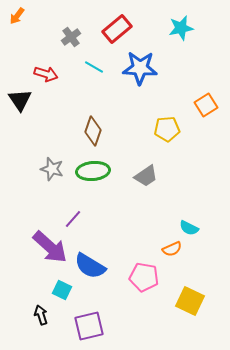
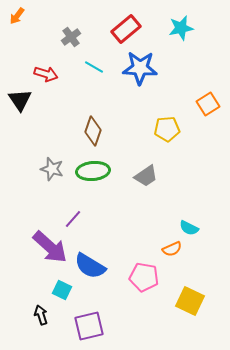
red rectangle: moved 9 px right
orange square: moved 2 px right, 1 px up
